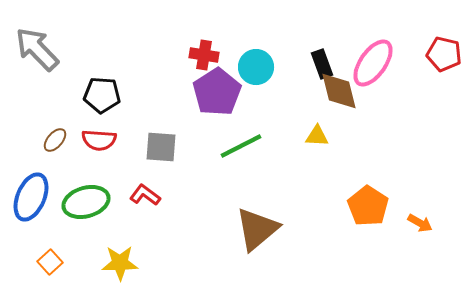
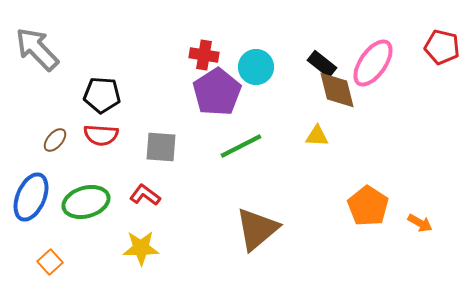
red pentagon: moved 2 px left, 7 px up
black rectangle: rotated 32 degrees counterclockwise
brown diamond: moved 2 px left, 1 px up
red semicircle: moved 2 px right, 5 px up
yellow star: moved 21 px right, 15 px up
